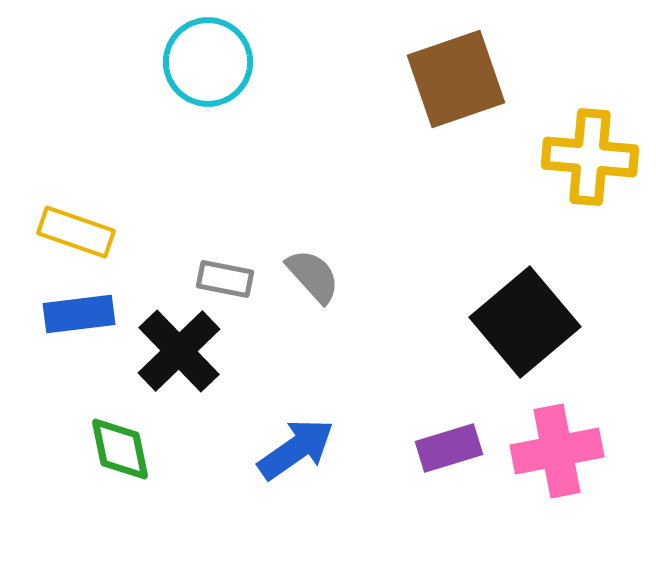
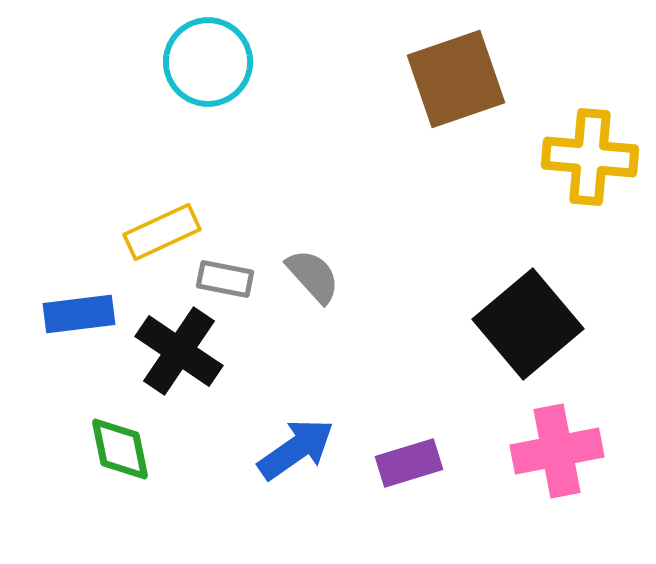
yellow rectangle: moved 86 px right; rotated 44 degrees counterclockwise
black square: moved 3 px right, 2 px down
black cross: rotated 12 degrees counterclockwise
purple rectangle: moved 40 px left, 15 px down
